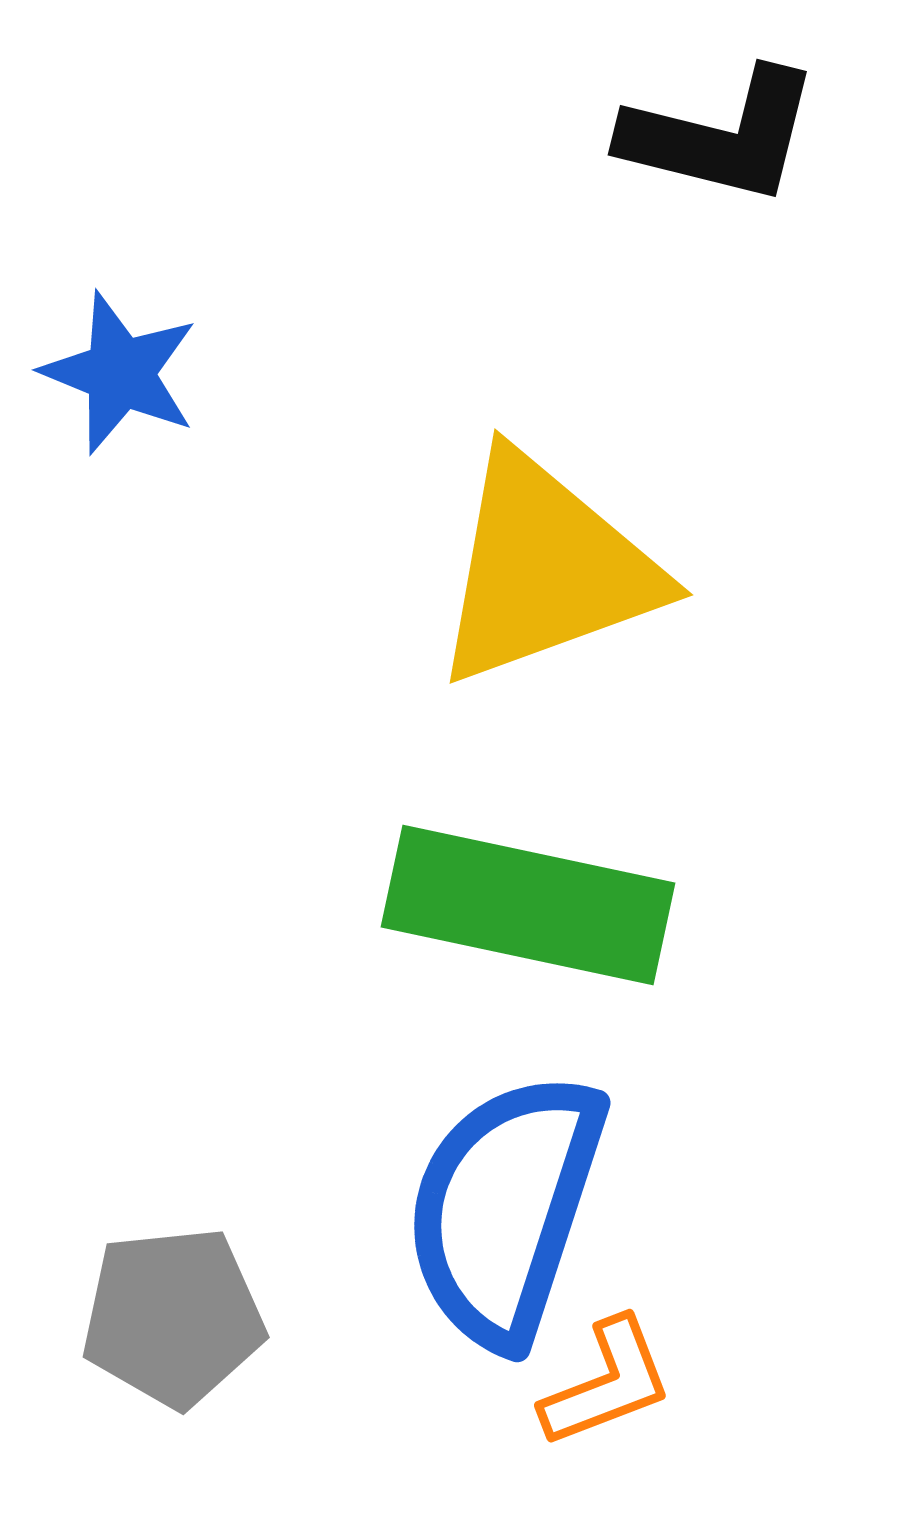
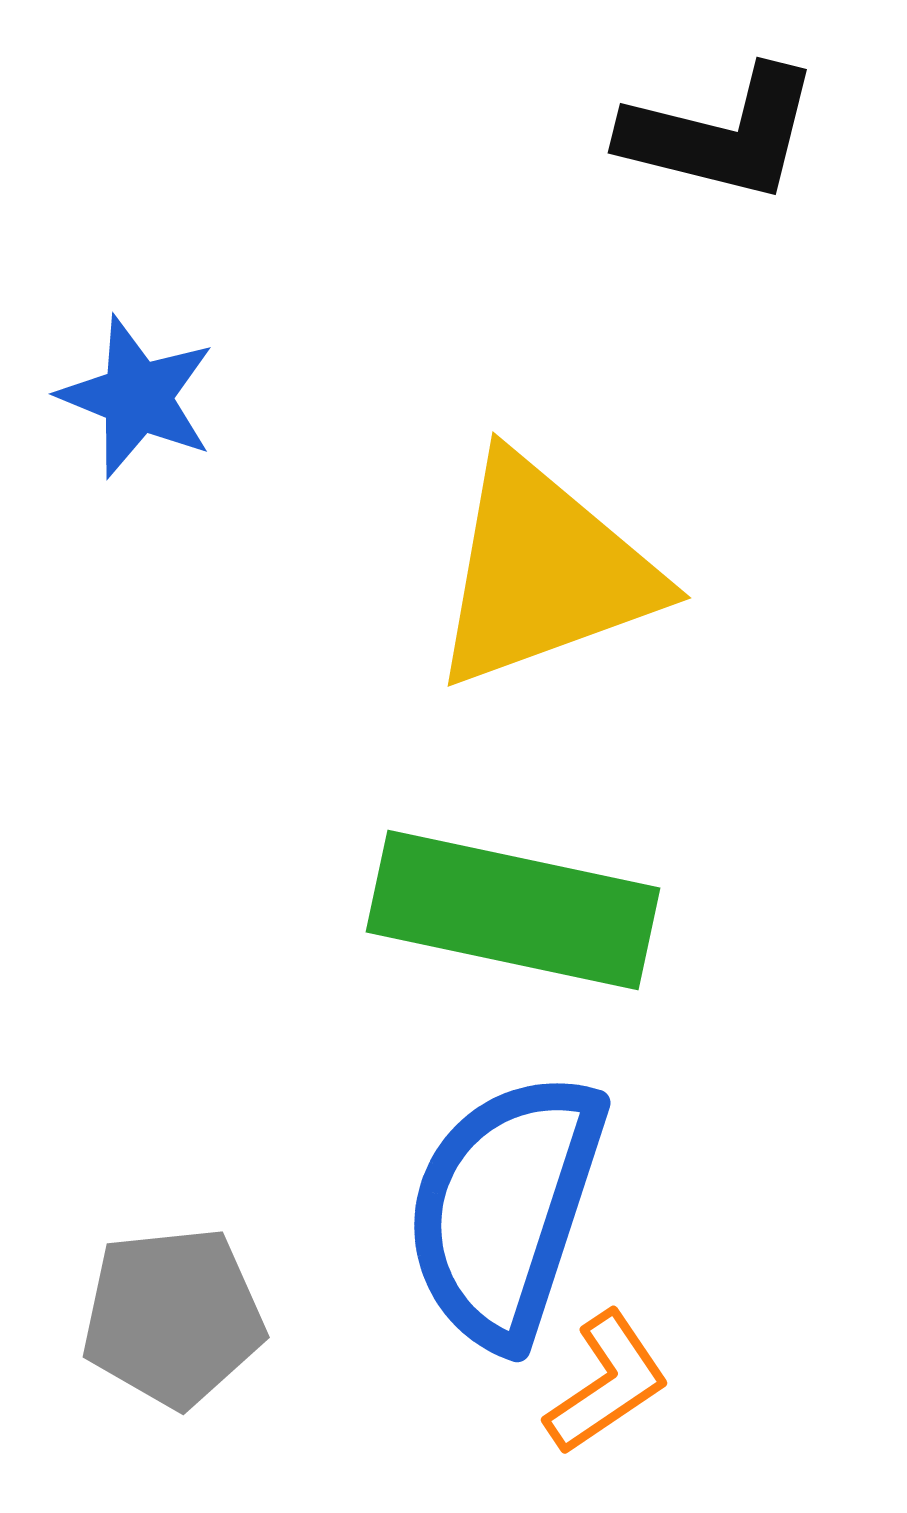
black L-shape: moved 2 px up
blue star: moved 17 px right, 24 px down
yellow triangle: moved 2 px left, 3 px down
green rectangle: moved 15 px left, 5 px down
orange L-shape: rotated 13 degrees counterclockwise
